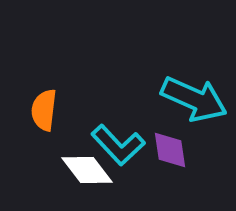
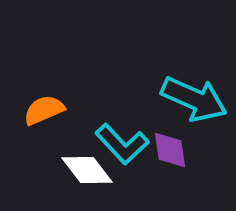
orange semicircle: rotated 60 degrees clockwise
cyan L-shape: moved 4 px right, 1 px up
